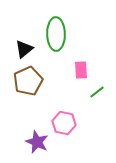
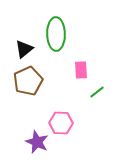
pink hexagon: moved 3 px left; rotated 10 degrees counterclockwise
